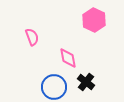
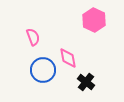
pink semicircle: moved 1 px right
blue circle: moved 11 px left, 17 px up
